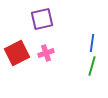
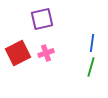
red square: moved 1 px right
green line: moved 1 px left, 1 px down
